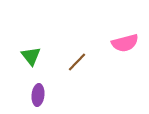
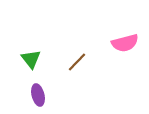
green triangle: moved 3 px down
purple ellipse: rotated 20 degrees counterclockwise
